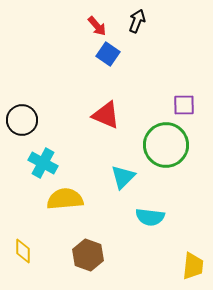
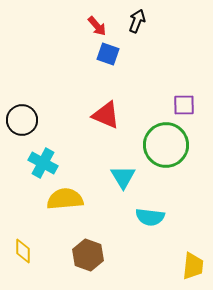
blue square: rotated 15 degrees counterclockwise
cyan triangle: rotated 16 degrees counterclockwise
